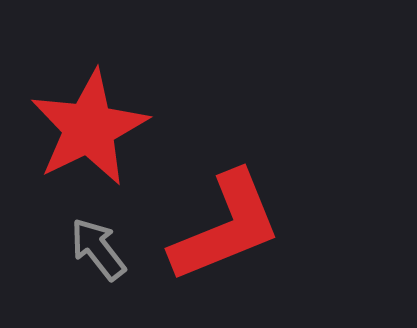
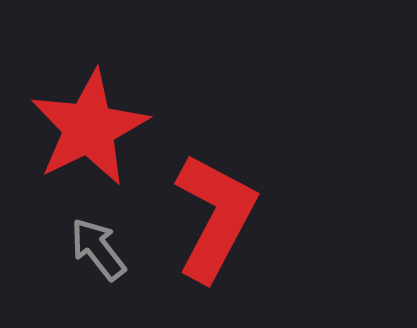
red L-shape: moved 11 px left, 10 px up; rotated 40 degrees counterclockwise
